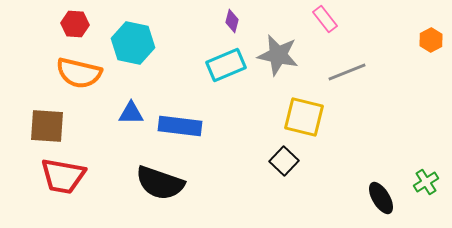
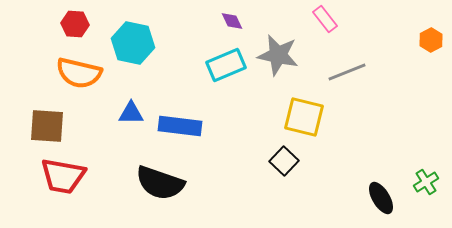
purple diamond: rotated 40 degrees counterclockwise
